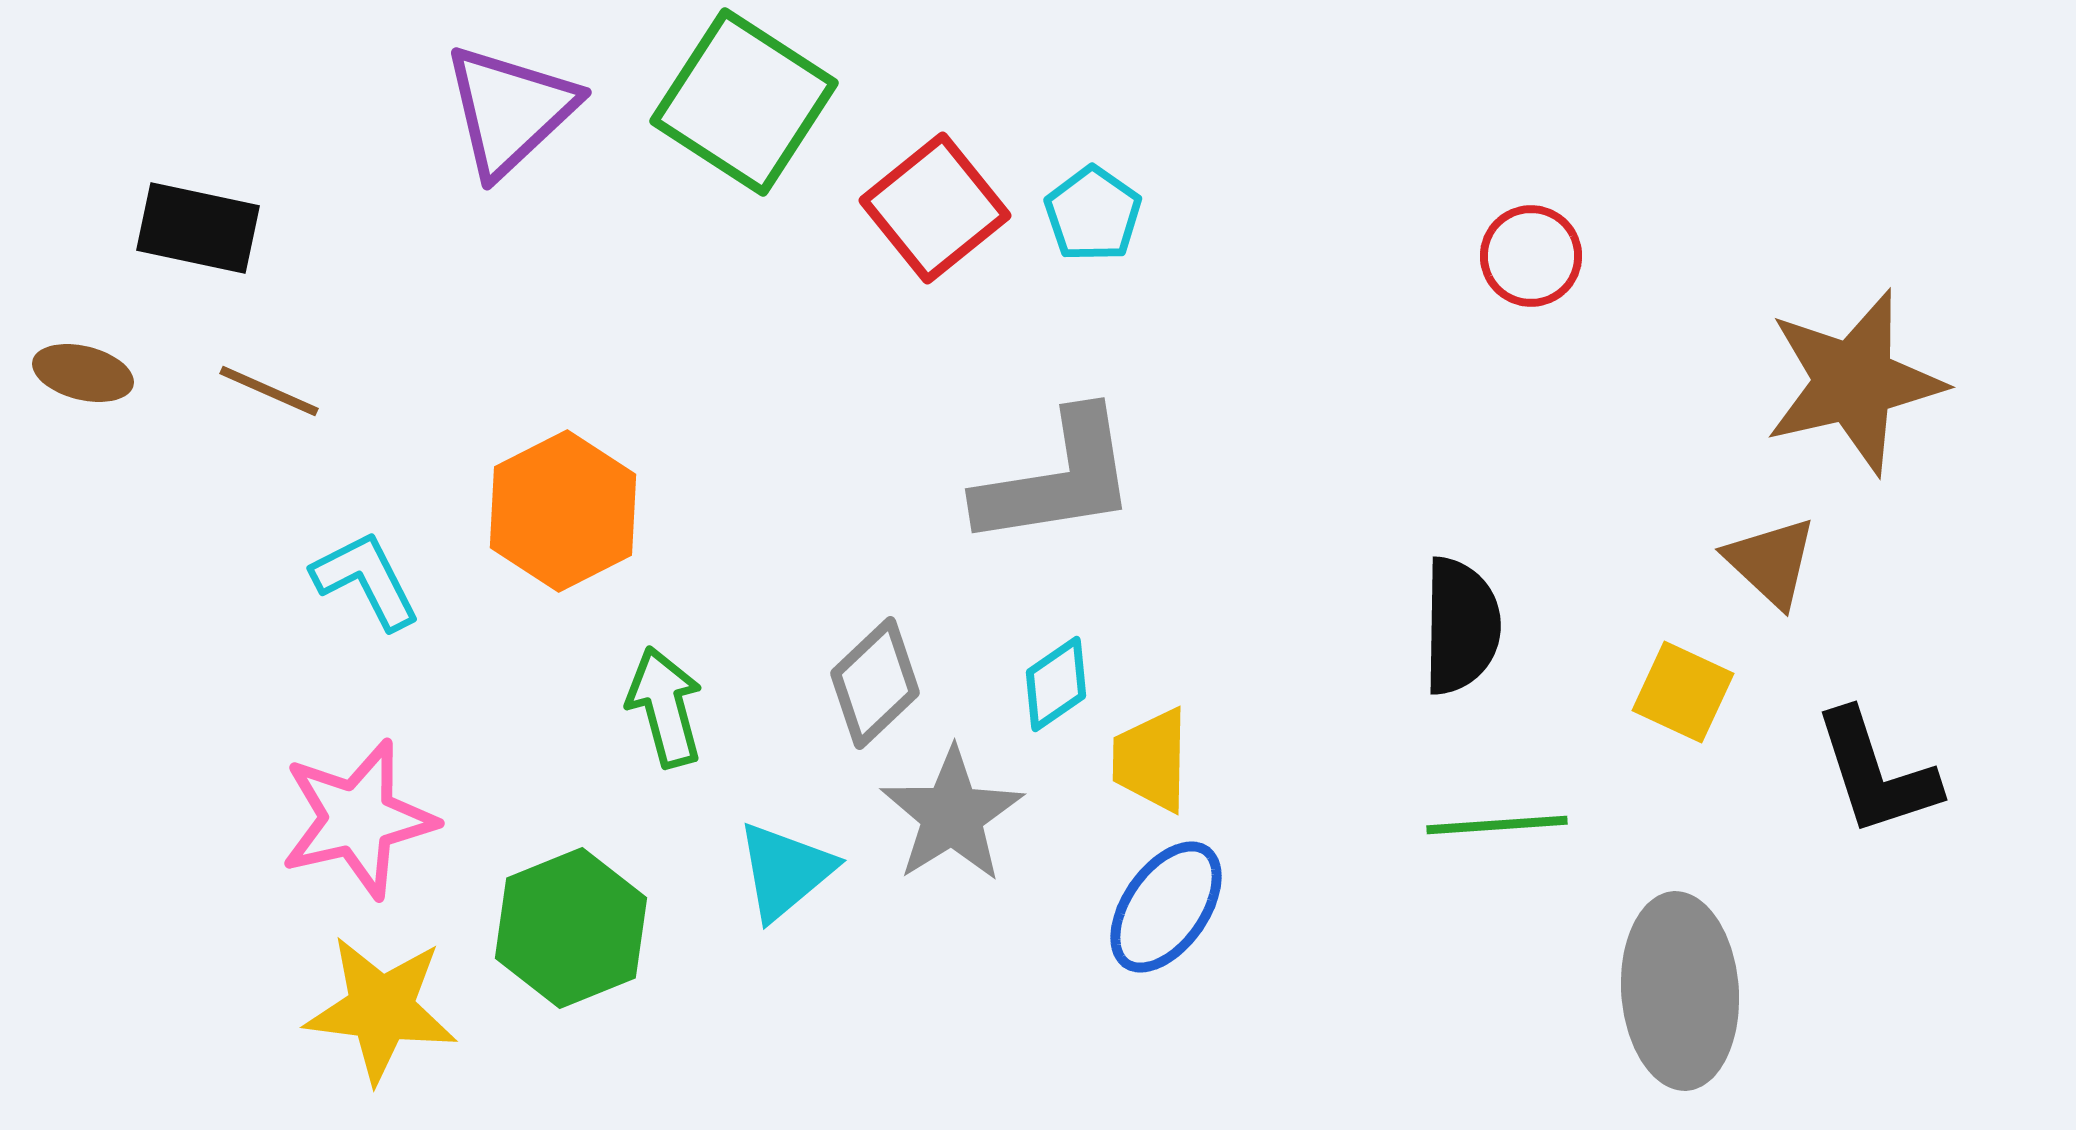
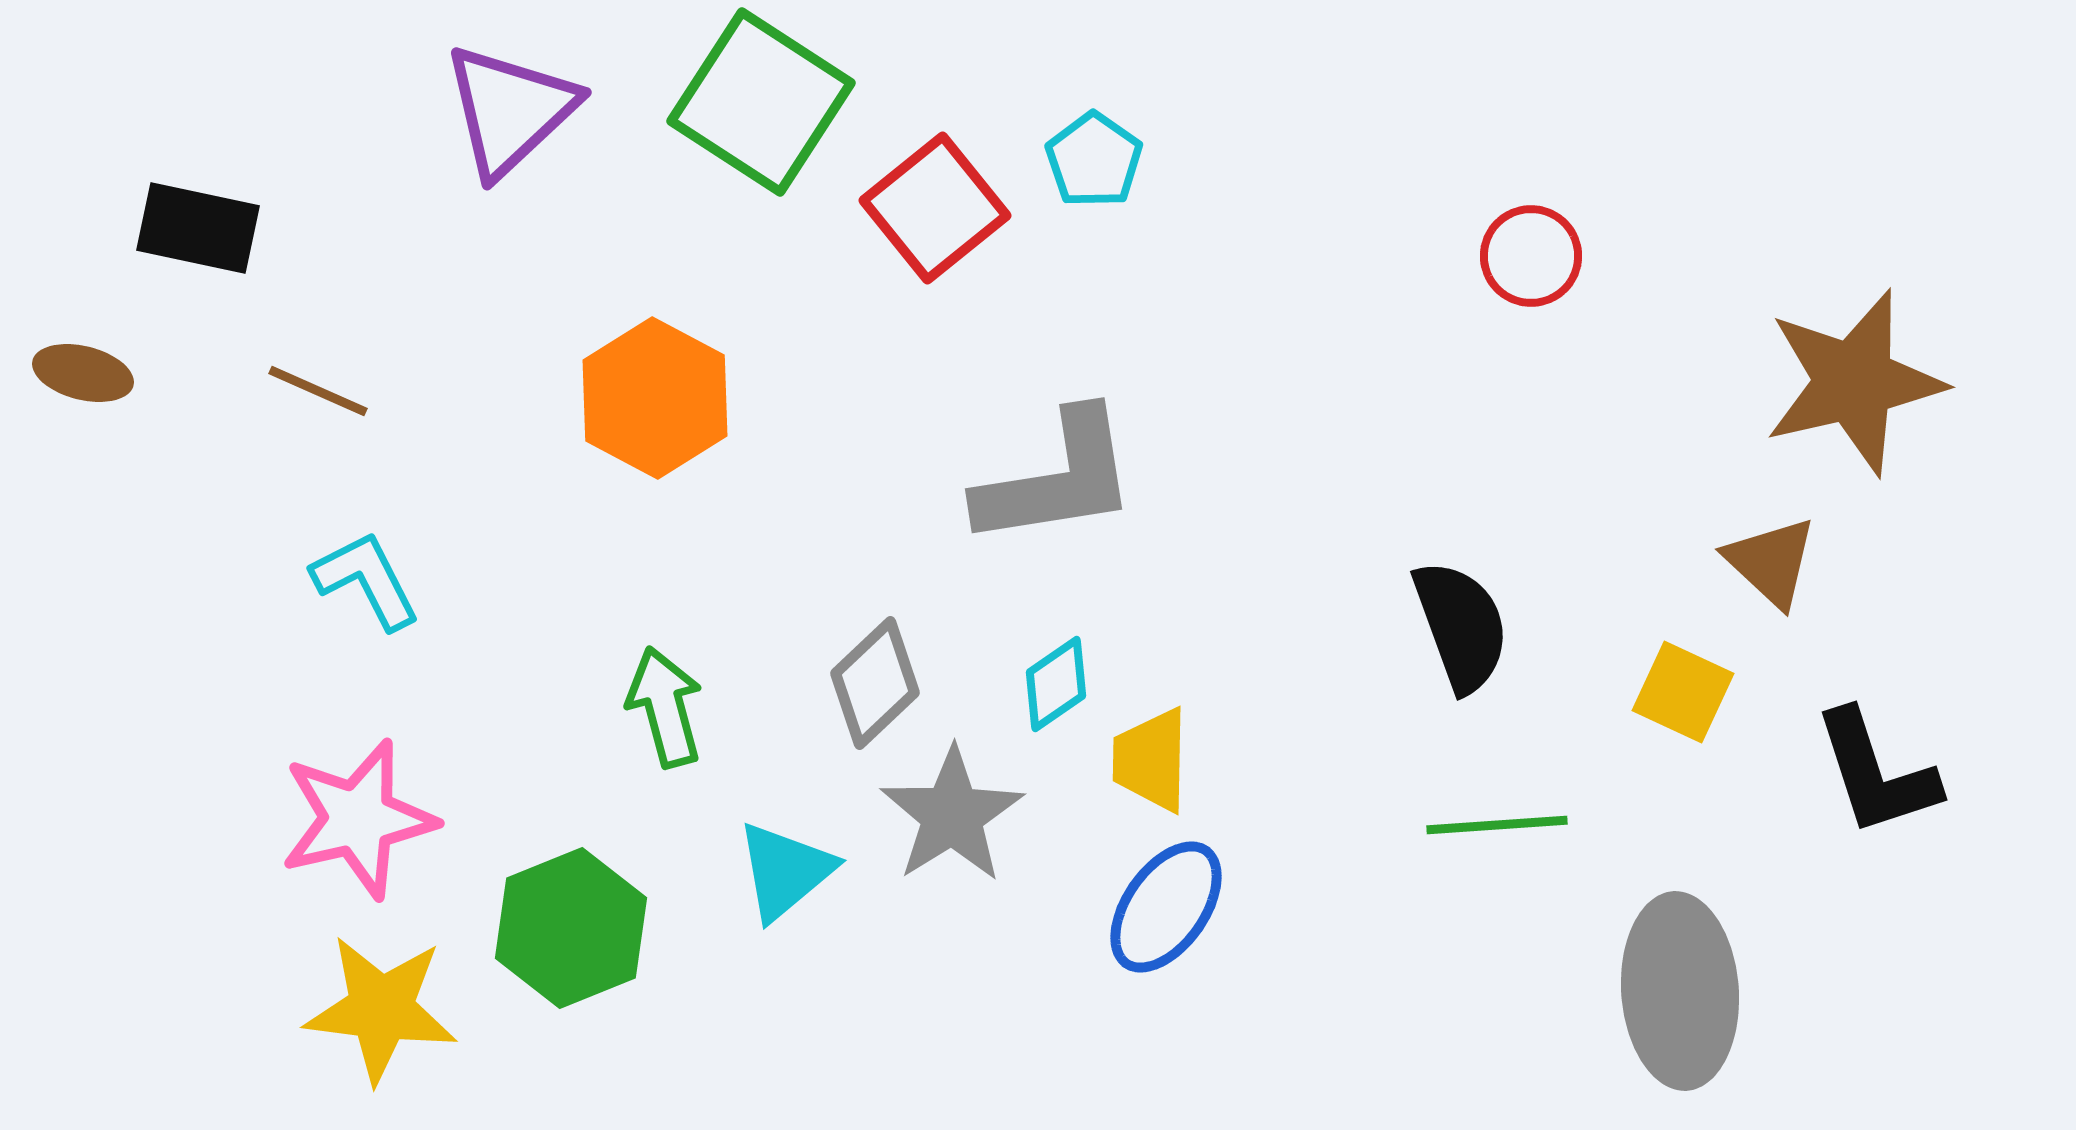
green square: moved 17 px right
cyan pentagon: moved 1 px right, 54 px up
brown line: moved 49 px right
orange hexagon: moved 92 px right, 113 px up; rotated 5 degrees counterclockwise
black semicircle: rotated 21 degrees counterclockwise
